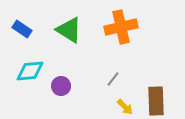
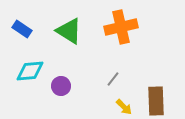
green triangle: moved 1 px down
yellow arrow: moved 1 px left
